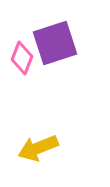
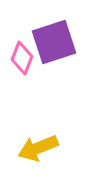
purple square: moved 1 px left, 1 px up
